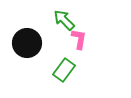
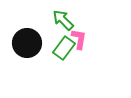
green arrow: moved 1 px left
green rectangle: moved 22 px up
